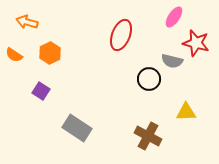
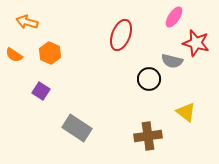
orange hexagon: rotated 10 degrees counterclockwise
yellow triangle: rotated 40 degrees clockwise
brown cross: rotated 36 degrees counterclockwise
